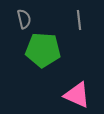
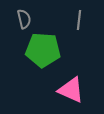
gray line: rotated 12 degrees clockwise
pink triangle: moved 6 px left, 5 px up
